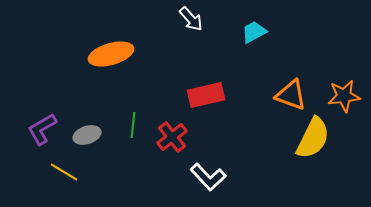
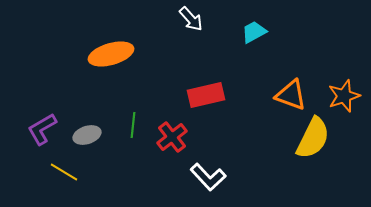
orange star: rotated 12 degrees counterclockwise
